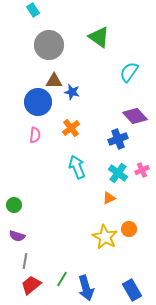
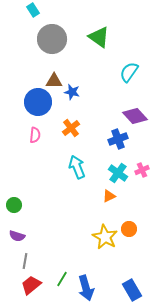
gray circle: moved 3 px right, 6 px up
orange triangle: moved 2 px up
